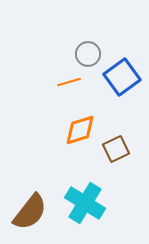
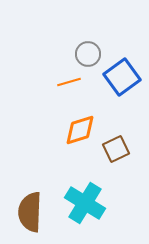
brown semicircle: rotated 144 degrees clockwise
